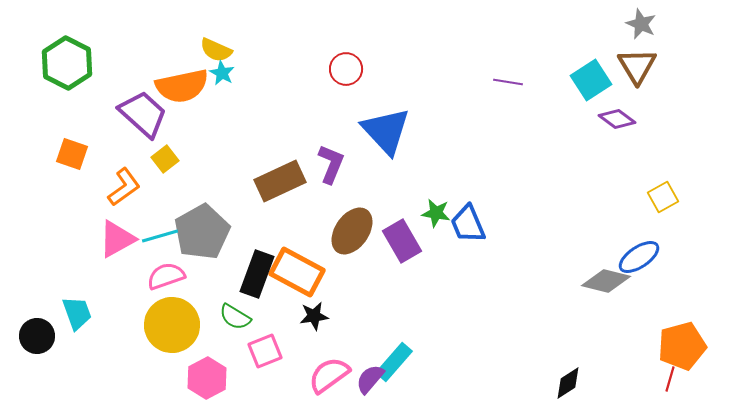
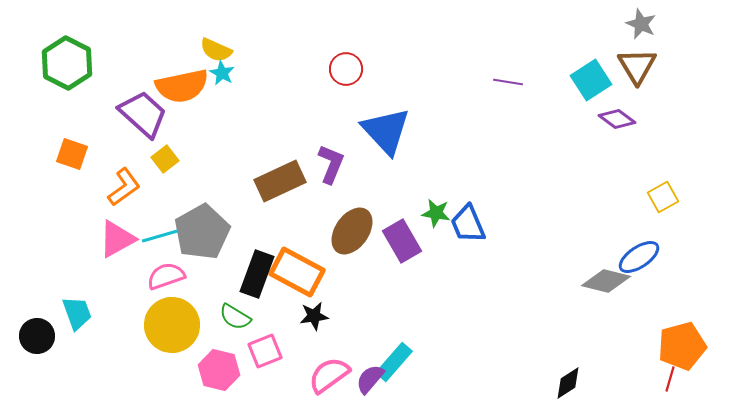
pink hexagon at (207, 378): moved 12 px right, 8 px up; rotated 18 degrees counterclockwise
